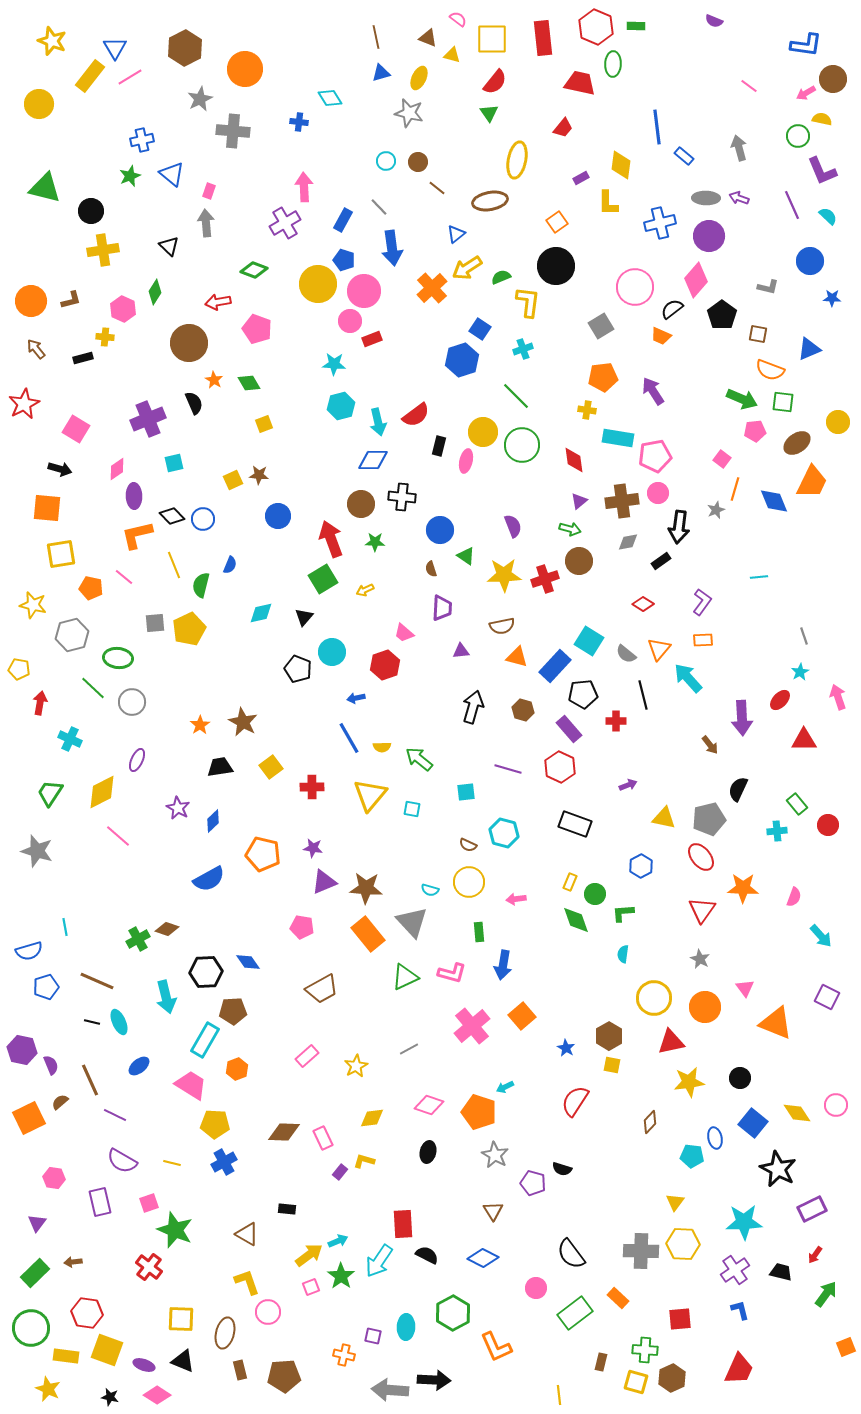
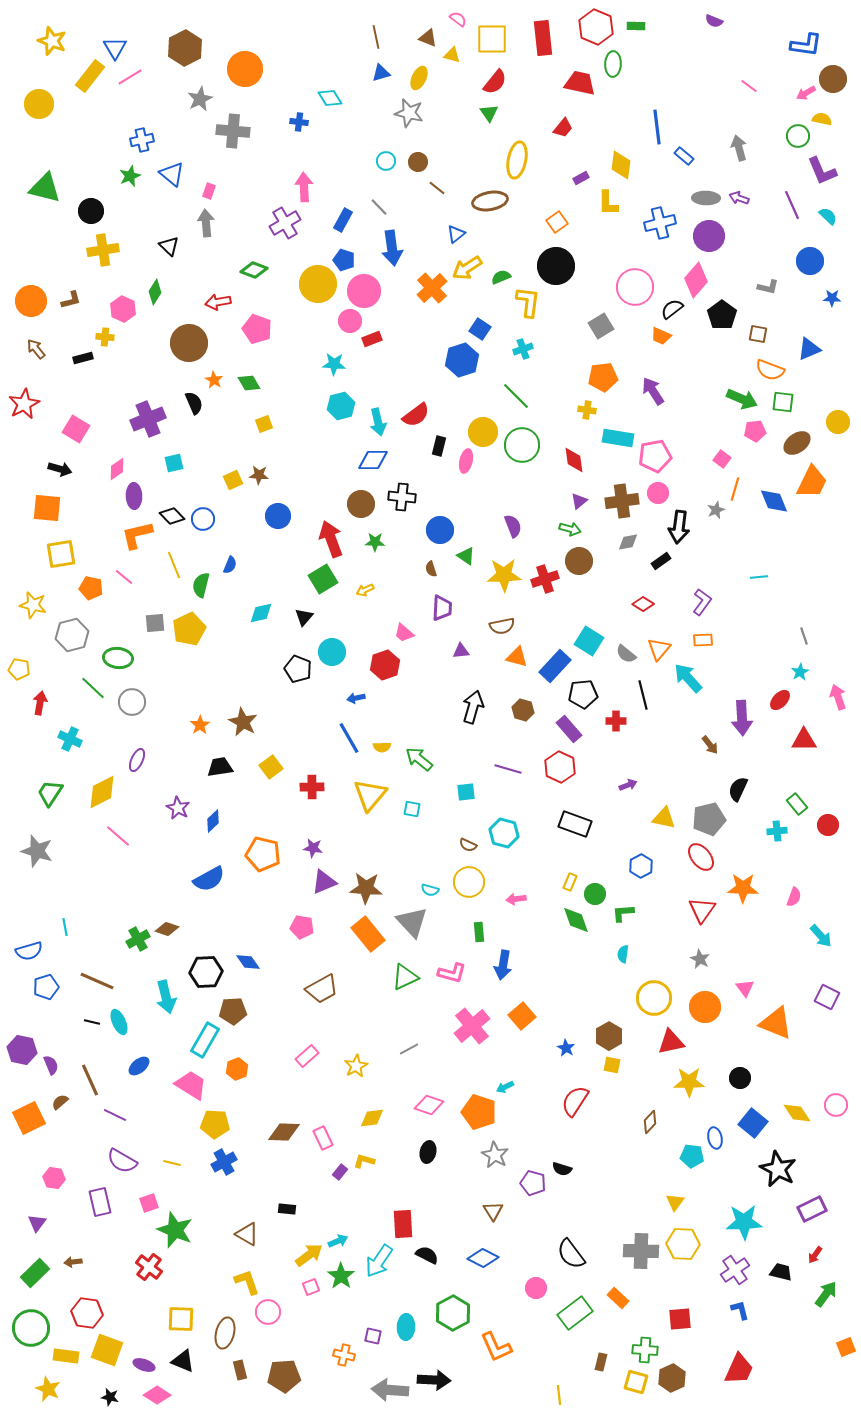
yellow star at (689, 1082): rotated 8 degrees clockwise
